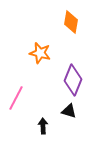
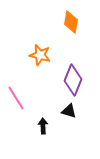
orange star: moved 2 px down
pink line: rotated 60 degrees counterclockwise
